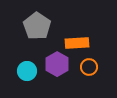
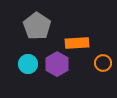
orange circle: moved 14 px right, 4 px up
cyan circle: moved 1 px right, 7 px up
